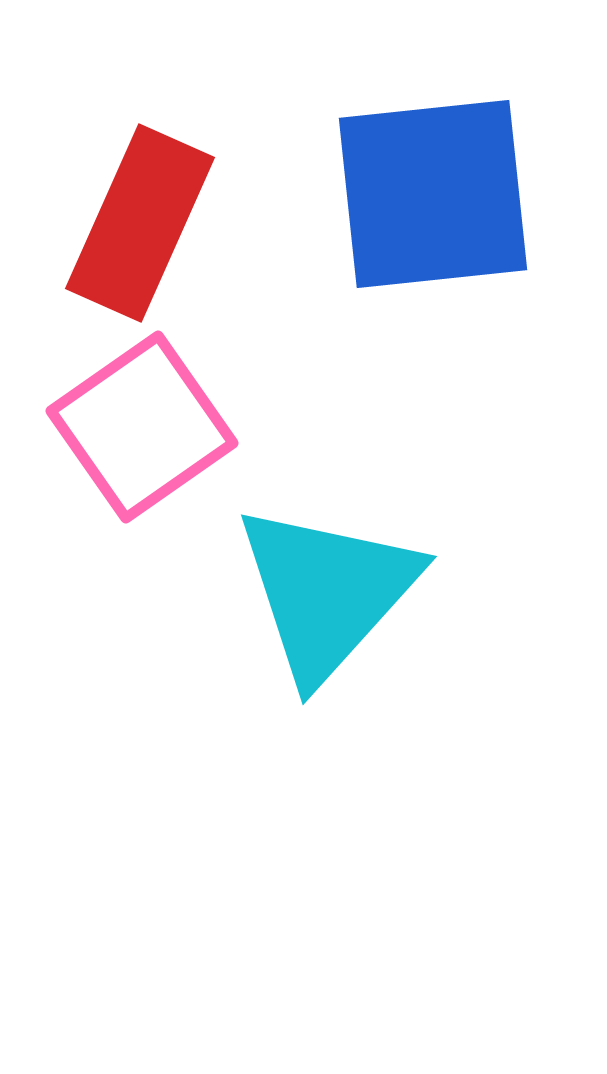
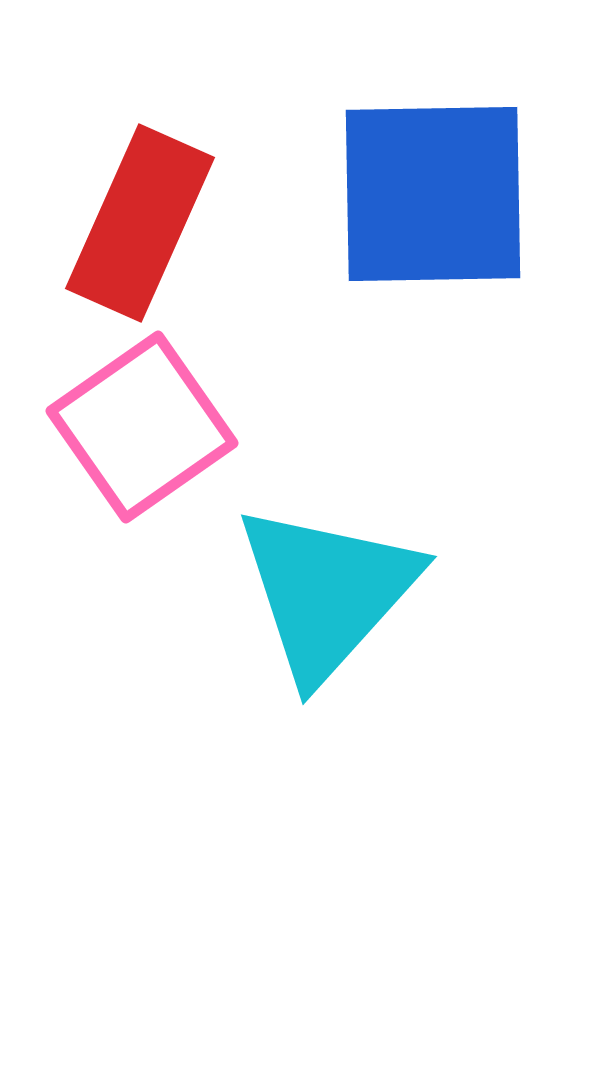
blue square: rotated 5 degrees clockwise
